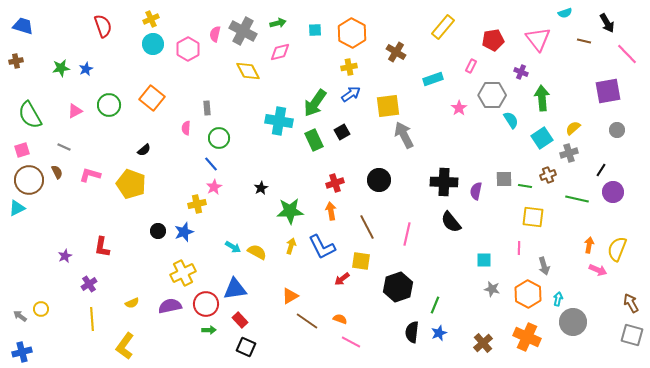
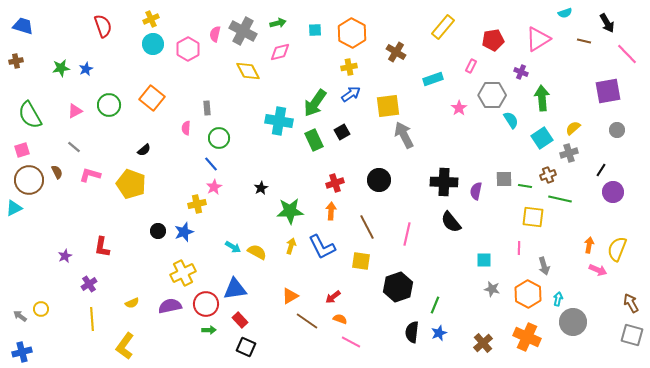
pink triangle at (538, 39): rotated 36 degrees clockwise
gray line at (64, 147): moved 10 px right; rotated 16 degrees clockwise
green line at (577, 199): moved 17 px left
cyan triangle at (17, 208): moved 3 px left
orange arrow at (331, 211): rotated 12 degrees clockwise
red arrow at (342, 279): moved 9 px left, 18 px down
